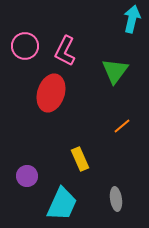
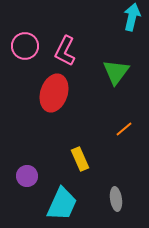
cyan arrow: moved 2 px up
green triangle: moved 1 px right, 1 px down
red ellipse: moved 3 px right
orange line: moved 2 px right, 3 px down
